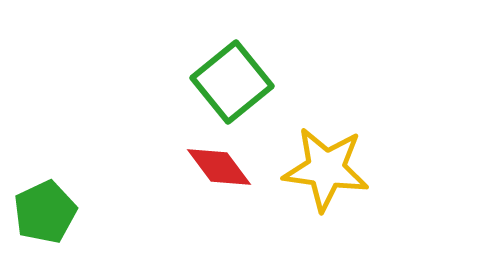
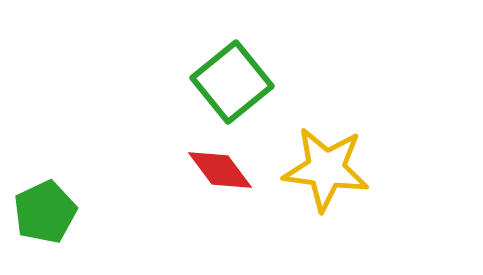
red diamond: moved 1 px right, 3 px down
